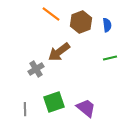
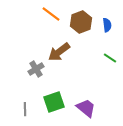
green line: rotated 48 degrees clockwise
